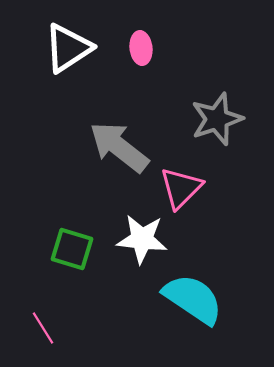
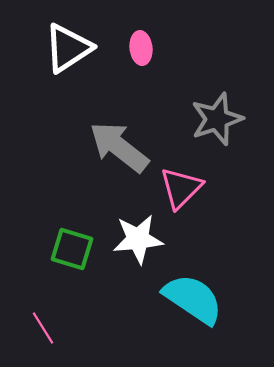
white star: moved 4 px left; rotated 12 degrees counterclockwise
